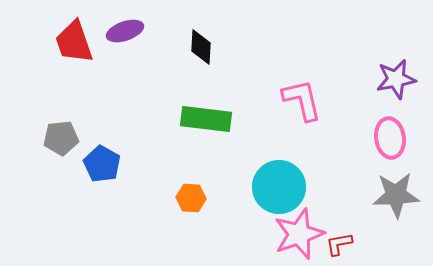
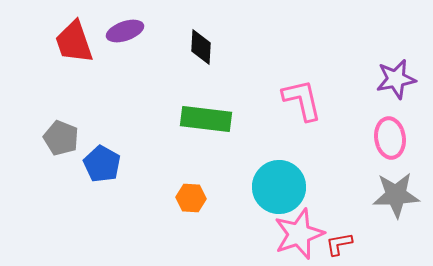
gray pentagon: rotated 28 degrees clockwise
